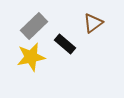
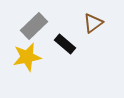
yellow star: moved 4 px left
